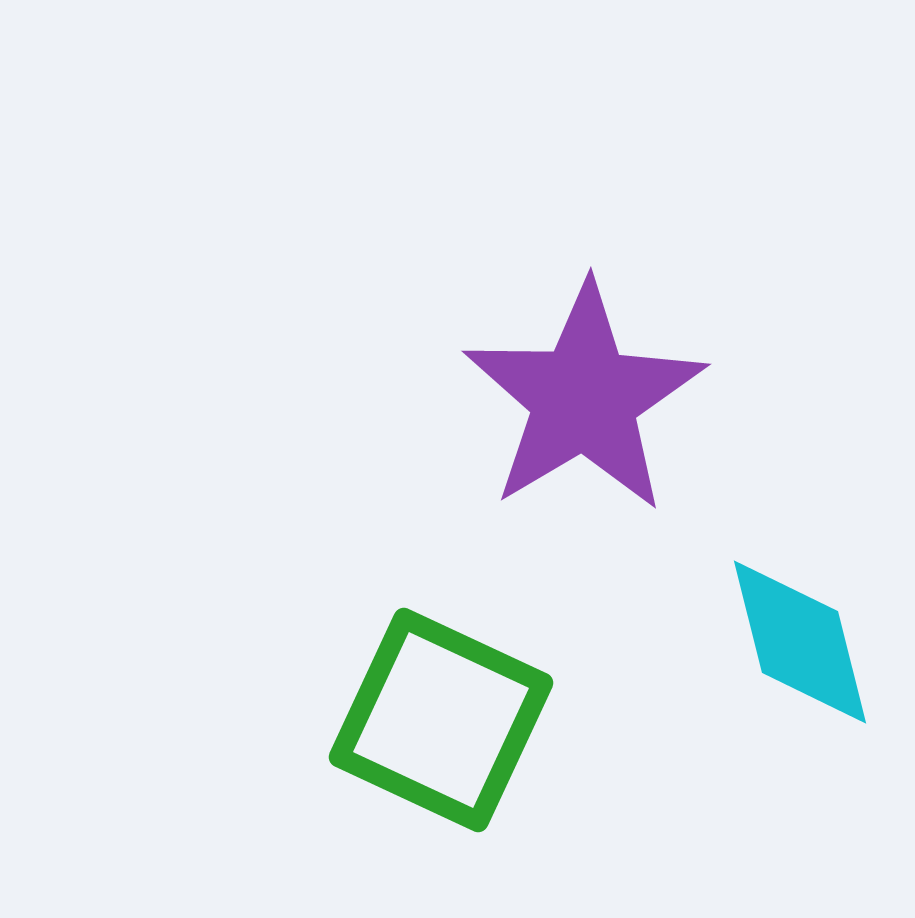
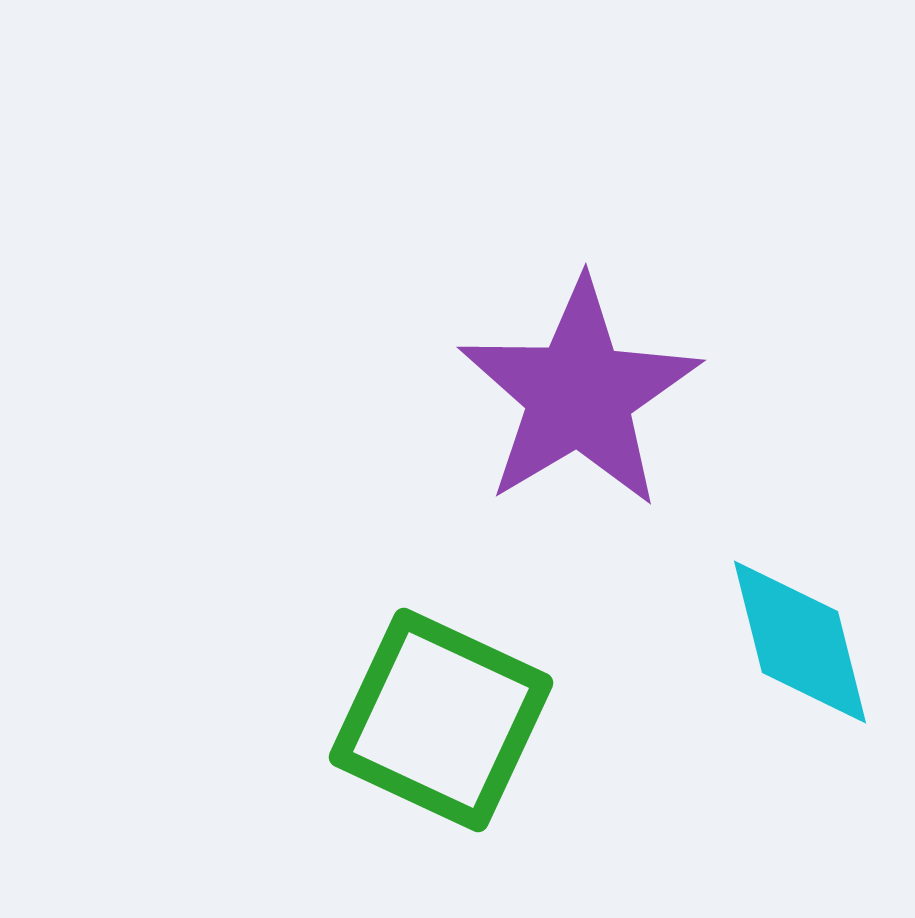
purple star: moved 5 px left, 4 px up
